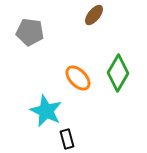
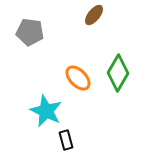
black rectangle: moved 1 px left, 1 px down
